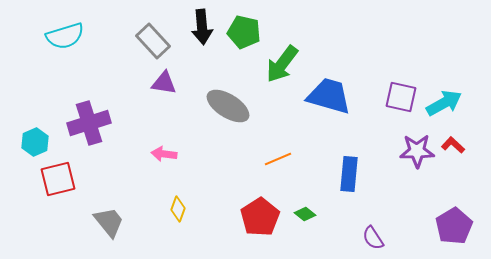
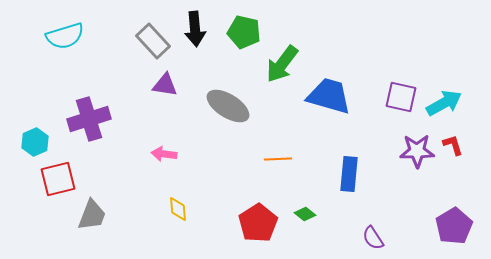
black arrow: moved 7 px left, 2 px down
purple triangle: moved 1 px right, 2 px down
purple cross: moved 4 px up
red L-shape: rotated 30 degrees clockwise
orange line: rotated 20 degrees clockwise
yellow diamond: rotated 25 degrees counterclockwise
red pentagon: moved 2 px left, 6 px down
gray trapezoid: moved 17 px left, 7 px up; rotated 60 degrees clockwise
